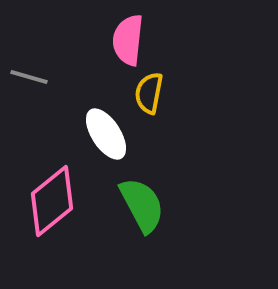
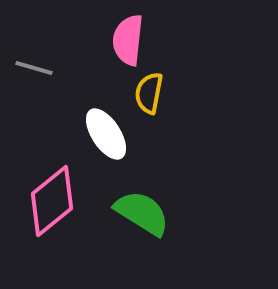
gray line: moved 5 px right, 9 px up
green semicircle: moved 8 px down; rotated 30 degrees counterclockwise
